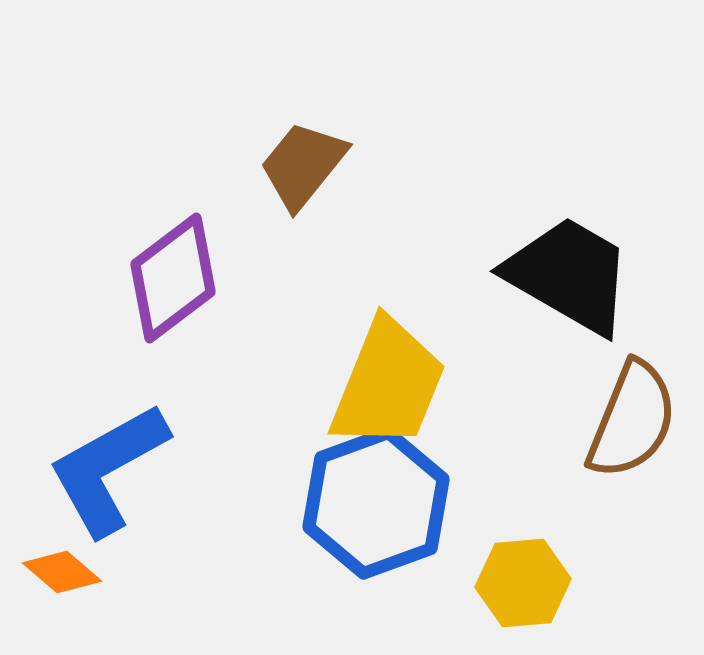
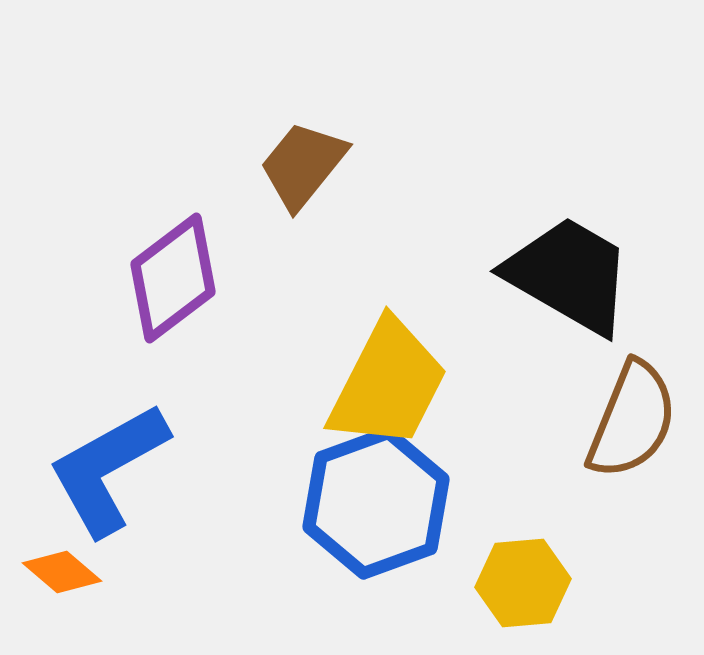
yellow trapezoid: rotated 5 degrees clockwise
